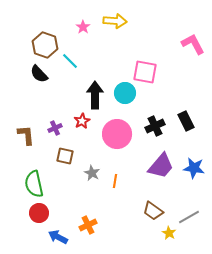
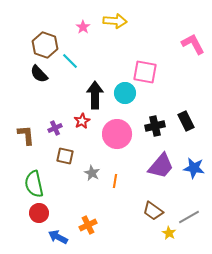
black cross: rotated 12 degrees clockwise
